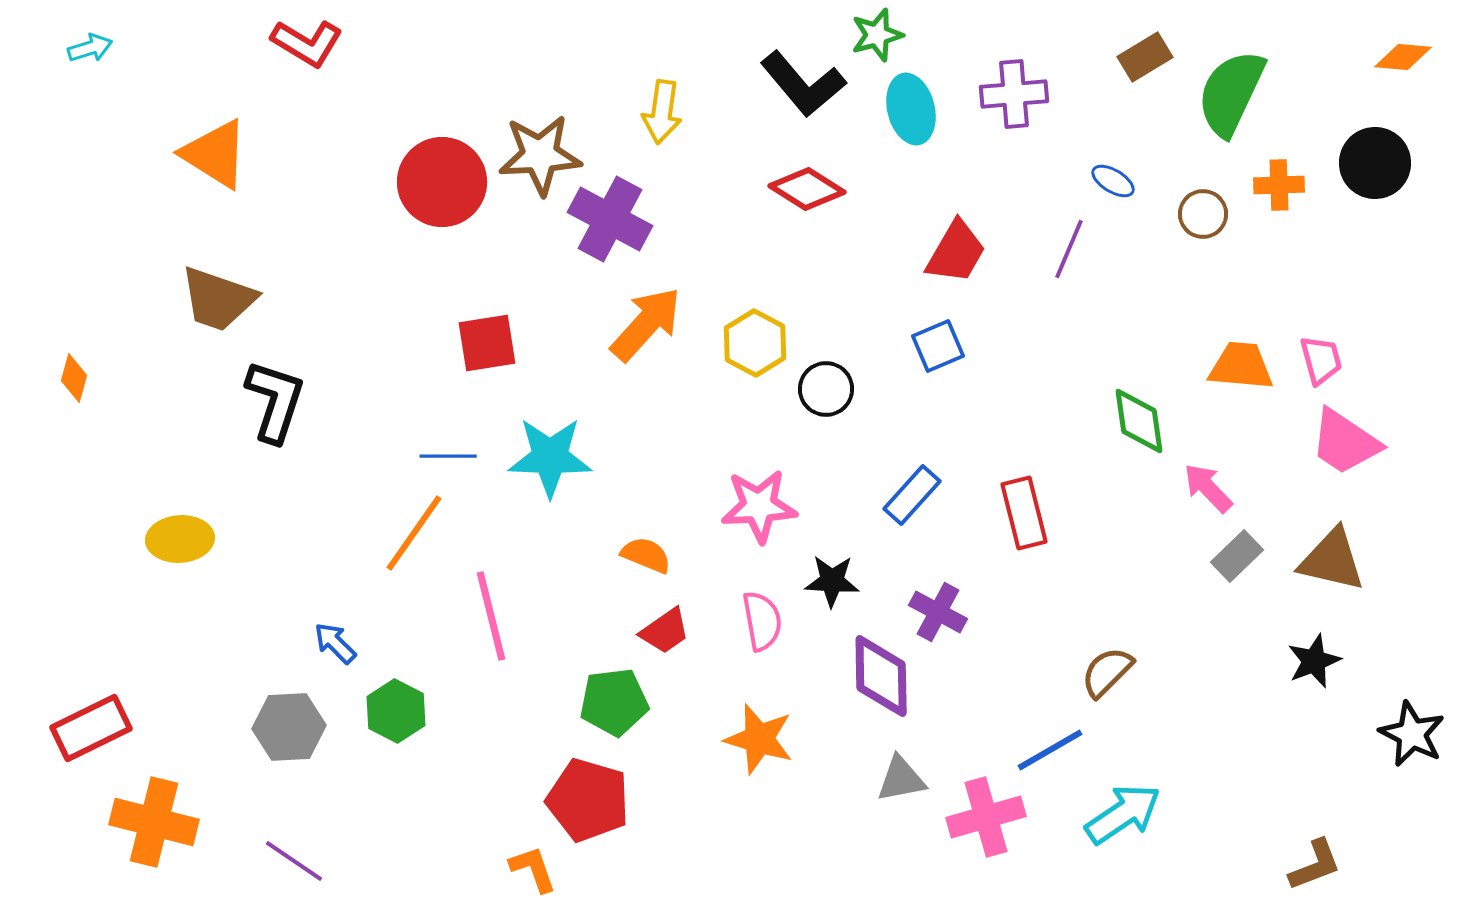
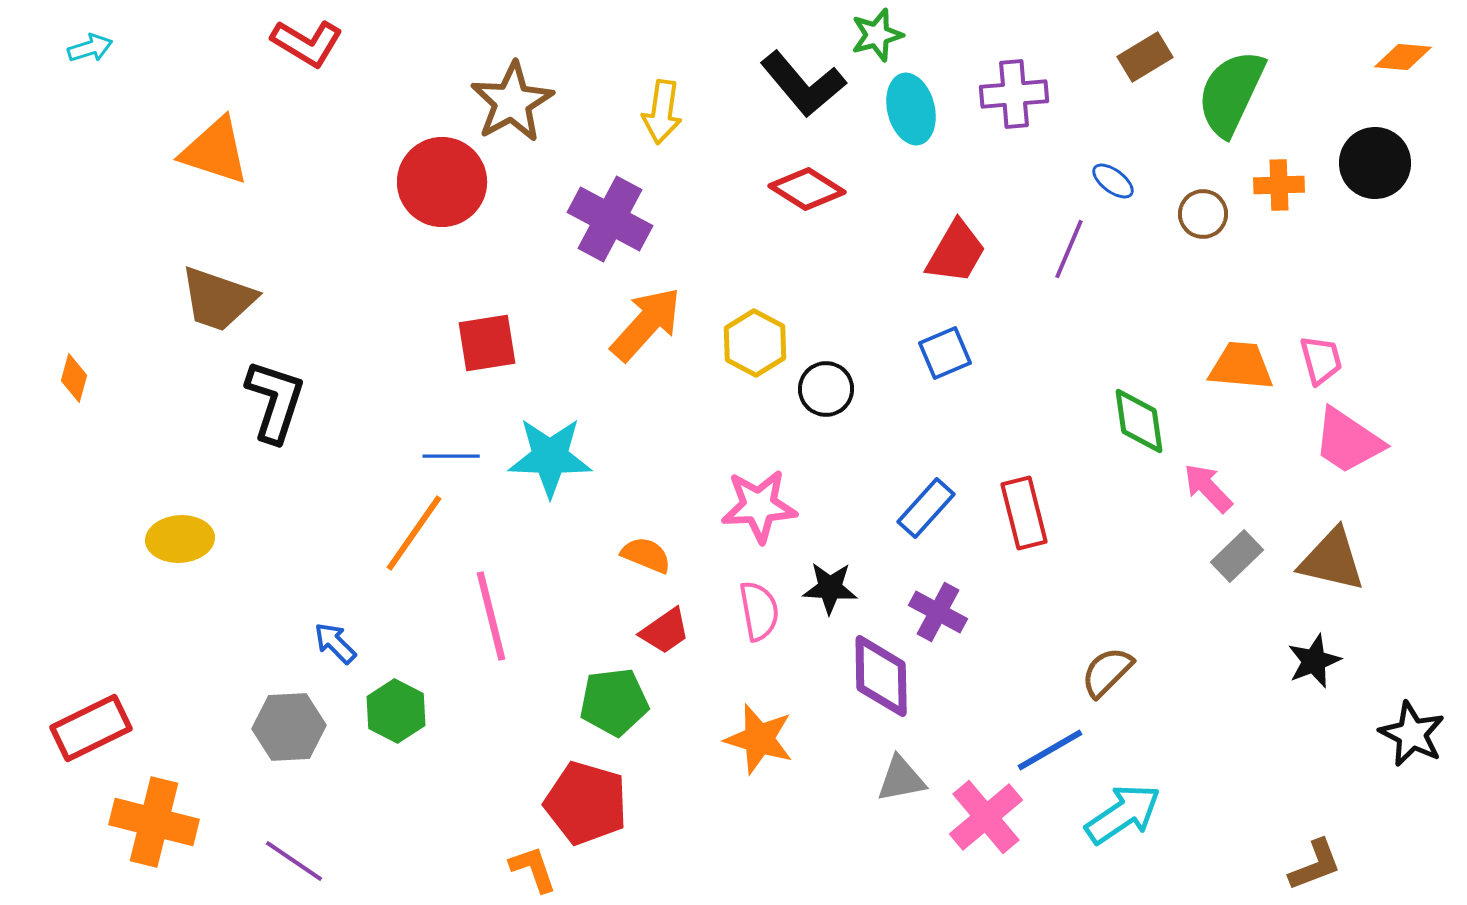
orange triangle at (215, 154): moved 3 px up; rotated 14 degrees counterclockwise
brown star at (540, 155): moved 28 px left, 53 px up; rotated 26 degrees counterclockwise
blue ellipse at (1113, 181): rotated 6 degrees clockwise
blue square at (938, 346): moved 7 px right, 7 px down
pink trapezoid at (1345, 442): moved 3 px right, 1 px up
blue line at (448, 456): moved 3 px right
blue rectangle at (912, 495): moved 14 px right, 13 px down
black star at (832, 581): moved 2 px left, 7 px down
pink semicircle at (762, 621): moved 3 px left, 10 px up
red pentagon at (588, 800): moved 2 px left, 3 px down
pink cross at (986, 817): rotated 24 degrees counterclockwise
